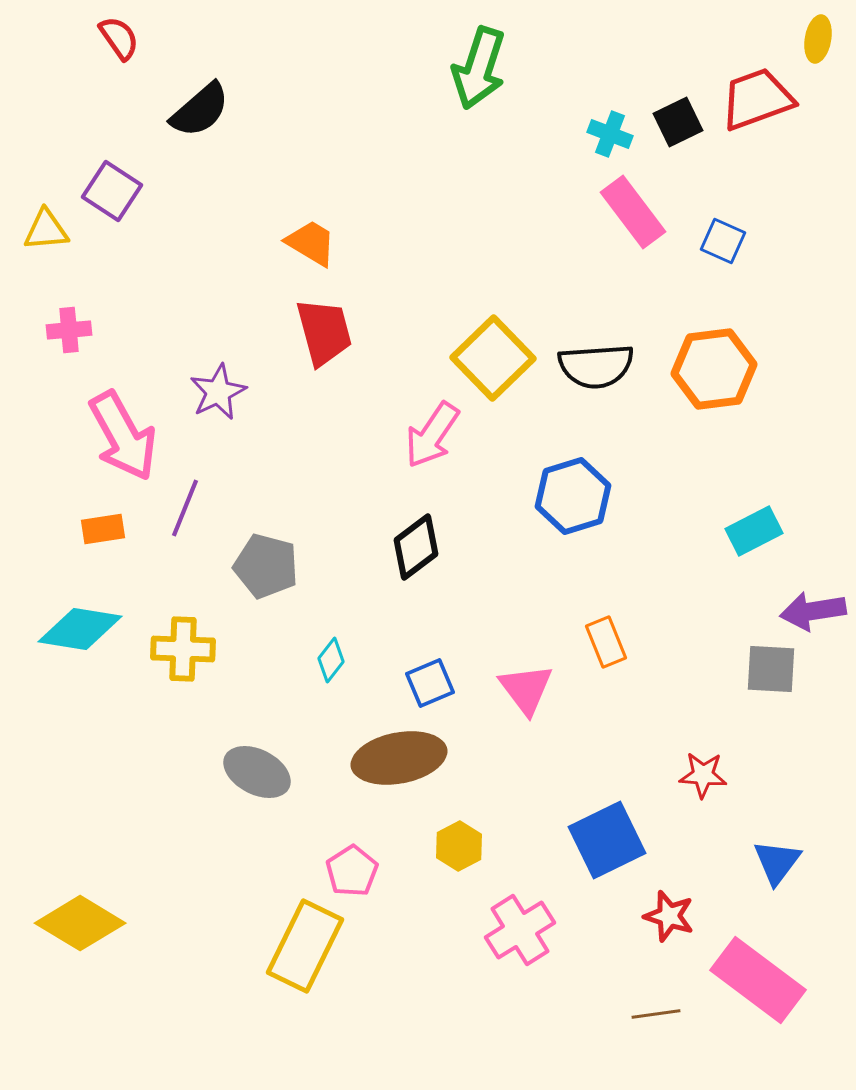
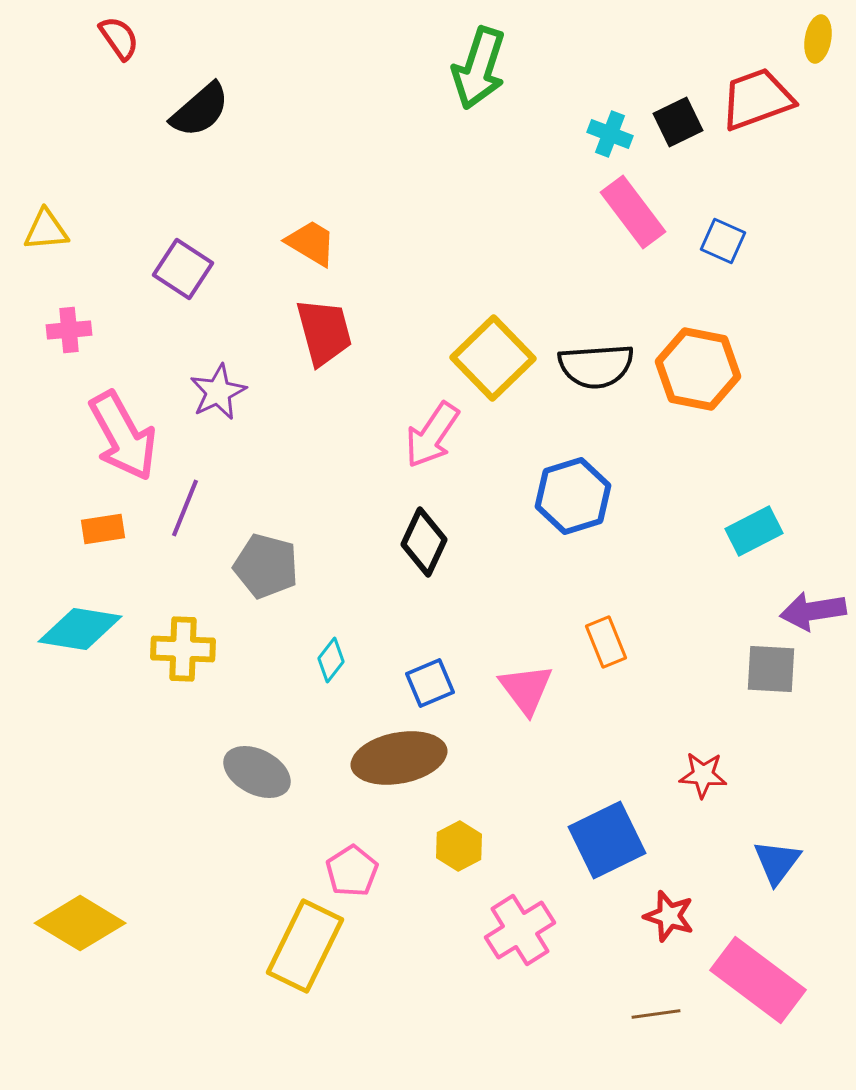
purple square at (112, 191): moved 71 px right, 78 px down
orange hexagon at (714, 369): moved 16 px left; rotated 18 degrees clockwise
black diamond at (416, 547): moved 8 px right, 5 px up; rotated 28 degrees counterclockwise
